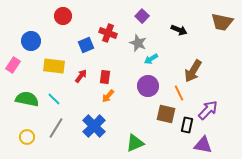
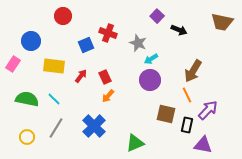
purple square: moved 15 px right
pink rectangle: moved 1 px up
red rectangle: rotated 32 degrees counterclockwise
purple circle: moved 2 px right, 6 px up
orange line: moved 8 px right, 2 px down
